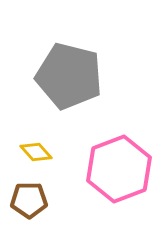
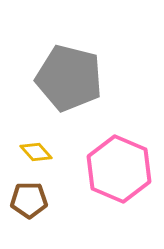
gray pentagon: moved 2 px down
pink hexagon: rotated 16 degrees counterclockwise
